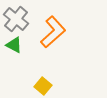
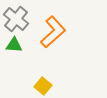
green triangle: rotated 24 degrees counterclockwise
